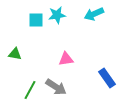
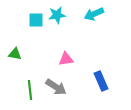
blue rectangle: moved 6 px left, 3 px down; rotated 12 degrees clockwise
green line: rotated 36 degrees counterclockwise
